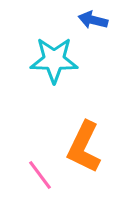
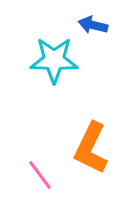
blue arrow: moved 5 px down
orange L-shape: moved 7 px right, 1 px down
